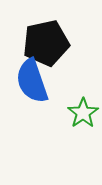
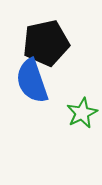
green star: moved 1 px left; rotated 8 degrees clockwise
